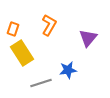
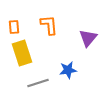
orange L-shape: rotated 35 degrees counterclockwise
orange rectangle: moved 1 px right, 2 px up; rotated 24 degrees counterclockwise
yellow rectangle: rotated 15 degrees clockwise
gray line: moved 3 px left
